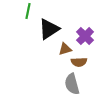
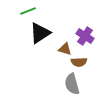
green line: rotated 56 degrees clockwise
black triangle: moved 9 px left, 4 px down
purple cross: rotated 12 degrees counterclockwise
brown triangle: rotated 32 degrees clockwise
